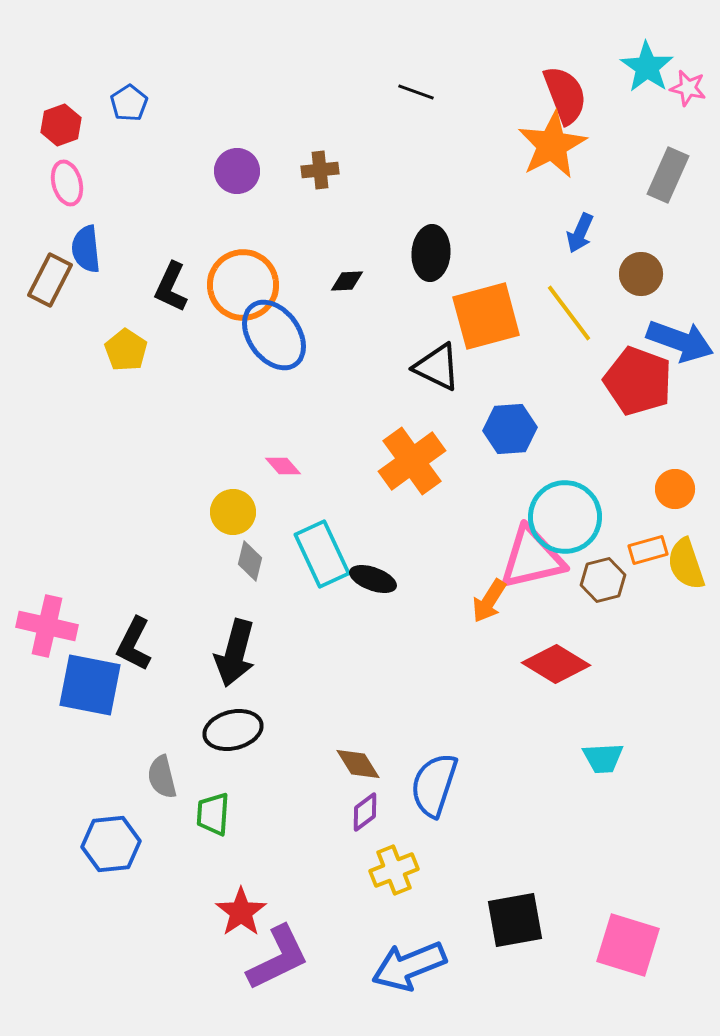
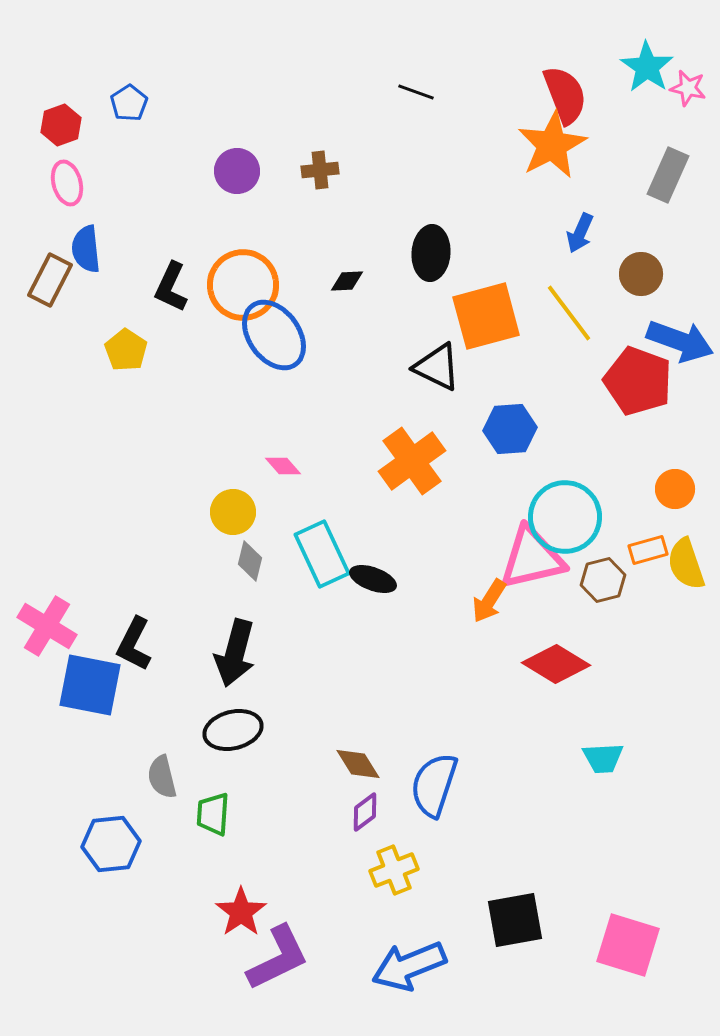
pink cross at (47, 626): rotated 18 degrees clockwise
